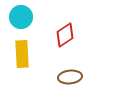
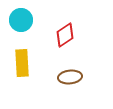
cyan circle: moved 3 px down
yellow rectangle: moved 9 px down
